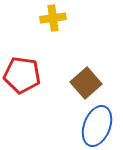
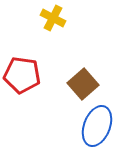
yellow cross: rotated 35 degrees clockwise
brown square: moved 3 px left, 1 px down
